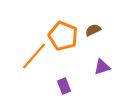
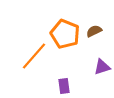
brown semicircle: moved 1 px right, 1 px down
orange pentagon: moved 2 px right, 2 px up
purple rectangle: rotated 14 degrees clockwise
